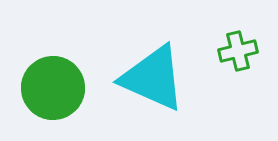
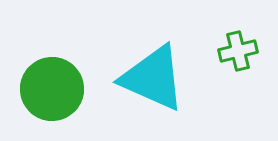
green circle: moved 1 px left, 1 px down
